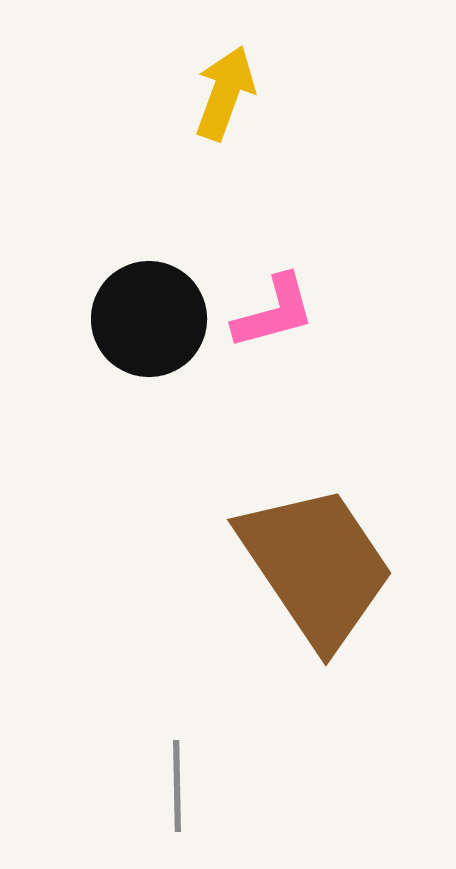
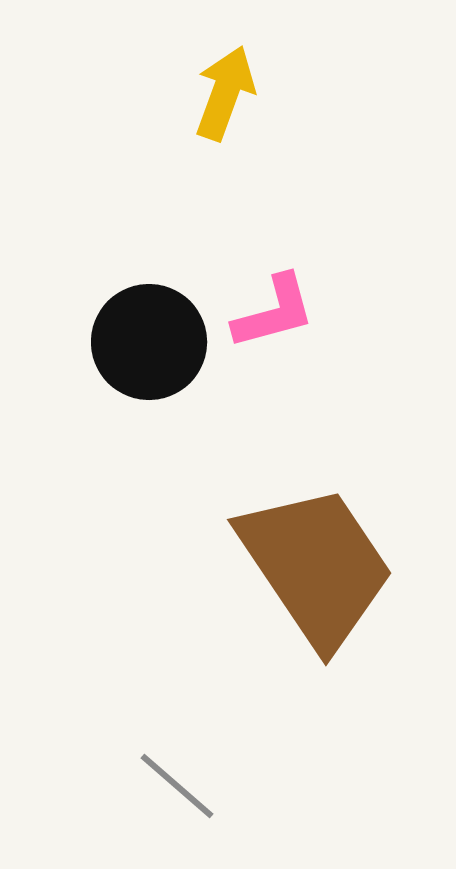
black circle: moved 23 px down
gray line: rotated 48 degrees counterclockwise
